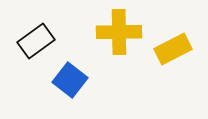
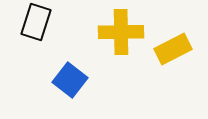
yellow cross: moved 2 px right
black rectangle: moved 19 px up; rotated 36 degrees counterclockwise
